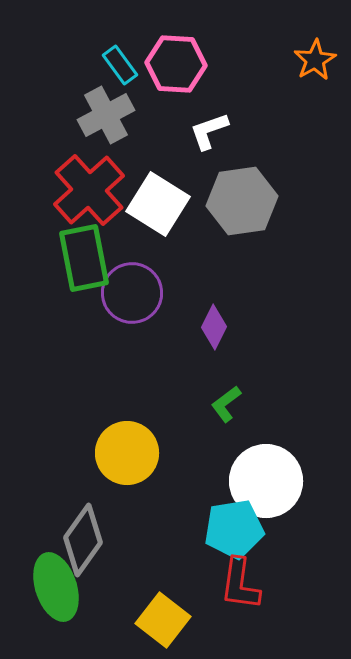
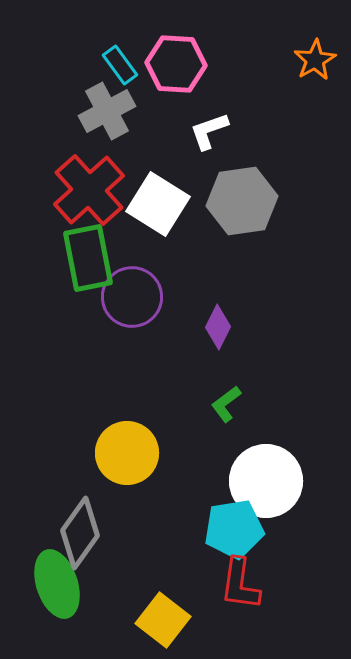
gray cross: moved 1 px right, 4 px up
green rectangle: moved 4 px right
purple circle: moved 4 px down
purple diamond: moved 4 px right
gray diamond: moved 3 px left, 7 px up
green ellipse: moved 1 px right, 3 px up
